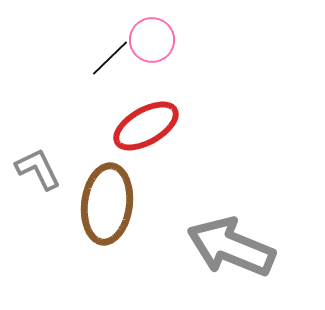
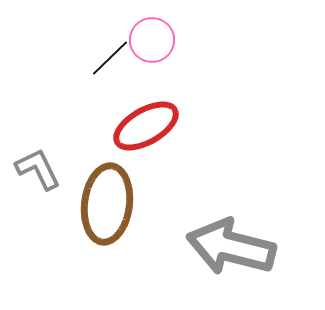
gray arrow: rotated 8 degrees counterclockwise
